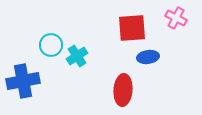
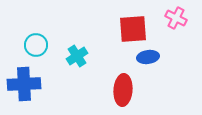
red square: moved 1 px right, 1 px down
cyan circle: moved 15 px left
blue cross: moved 1 px right, 3 px down; rotated 8 degrees clockwise
